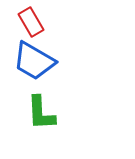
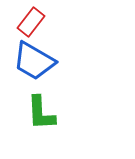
red rectangle: rotated 68 degrees clockwise
